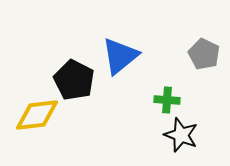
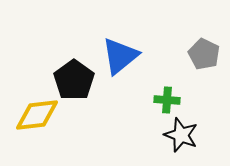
black pentagon: rotated 9 degrees clockwise
